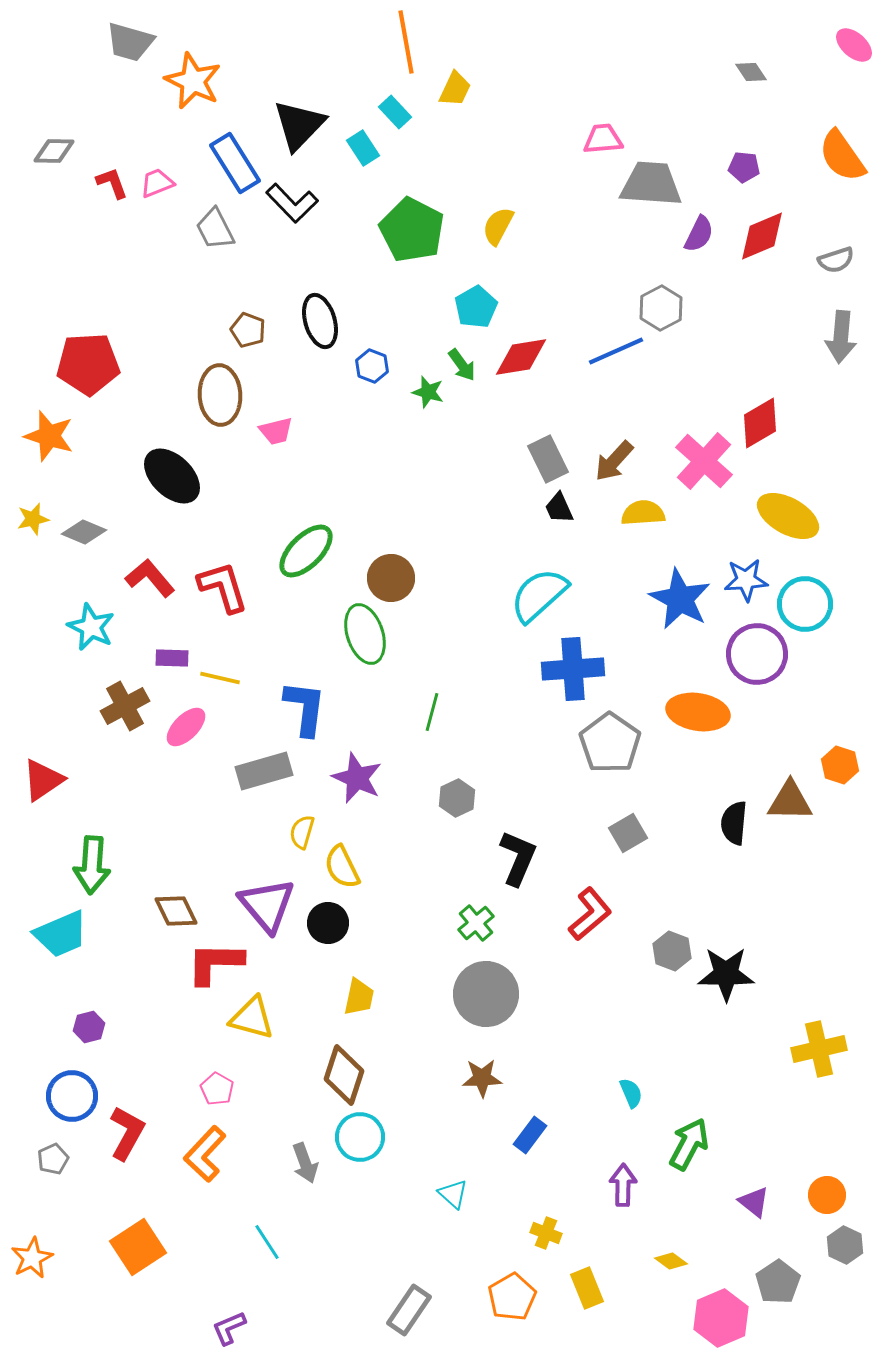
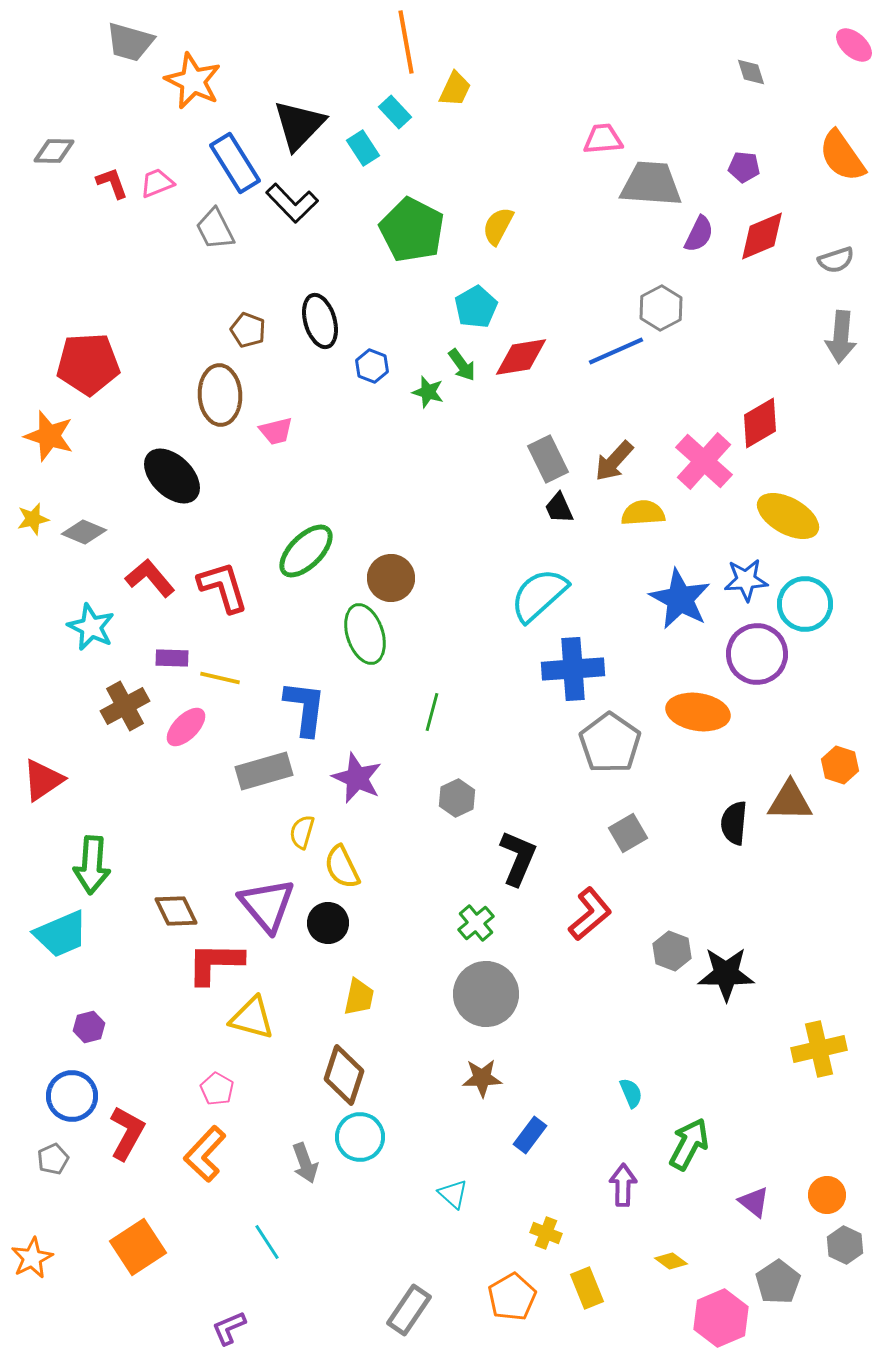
gray diamond at (751, 72): rotated 16 degrees clockwise
